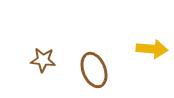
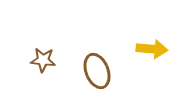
brown ellipse: moved 3 px right, 1 px down
